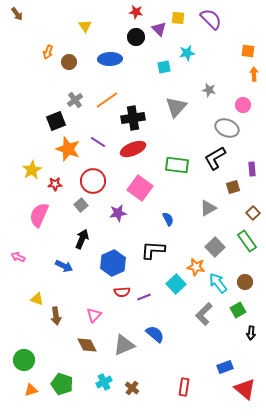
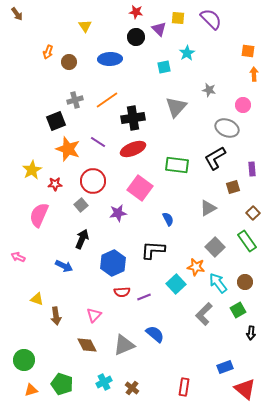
cyan star at (187, 53): rotated 21 degrees counterclockwise
gray cross at (75, 100): rotated 21 degrees clockwise
